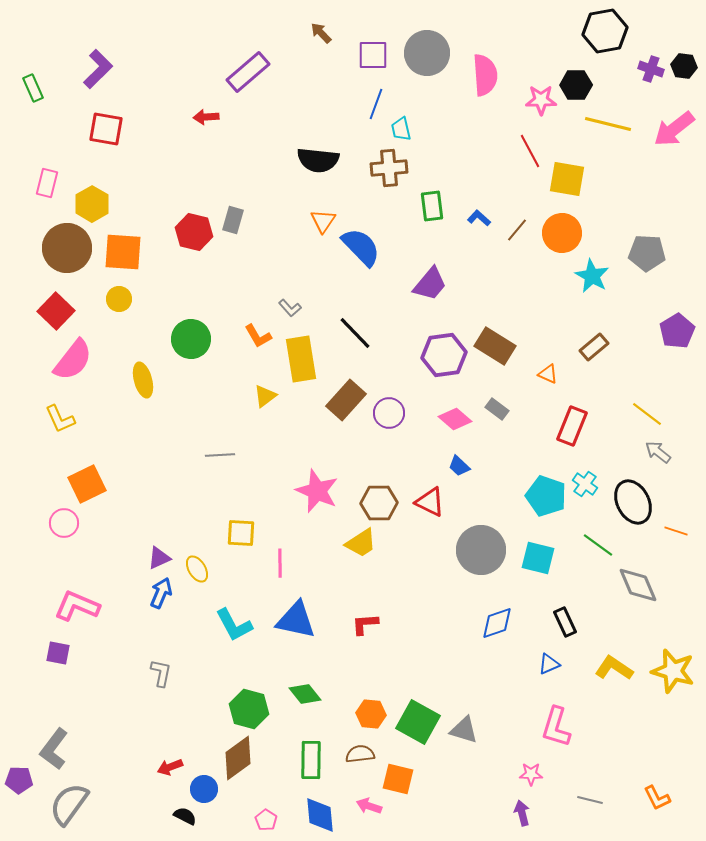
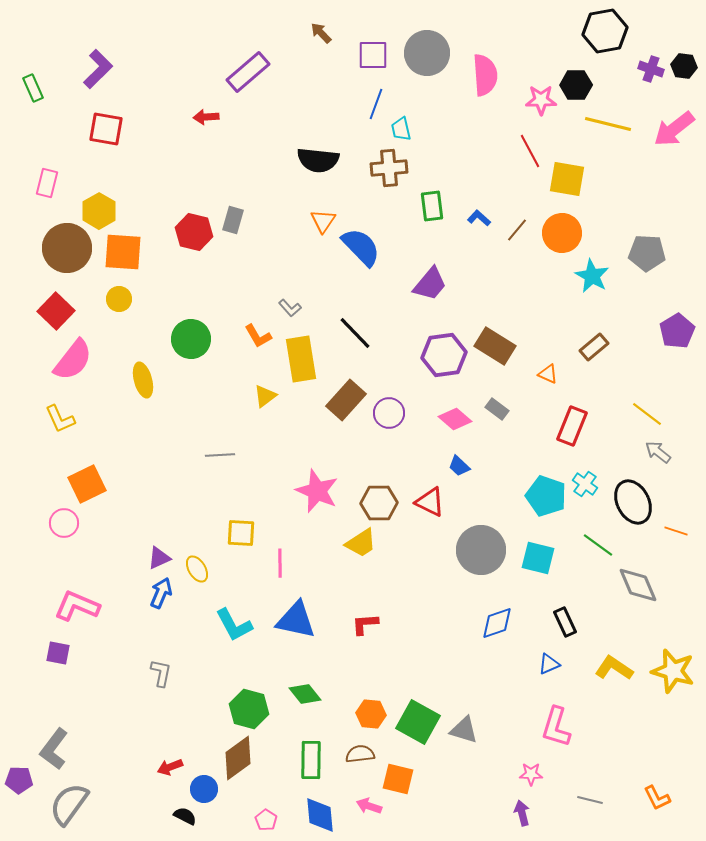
yellow hexagon at (92, 204): moved 7 px right, 7 px down
